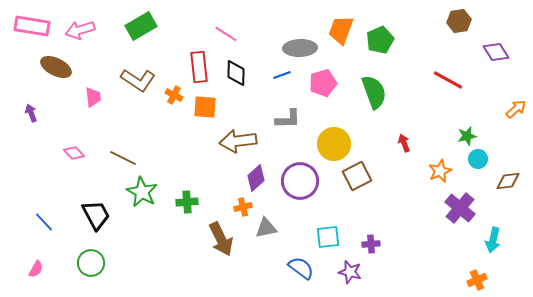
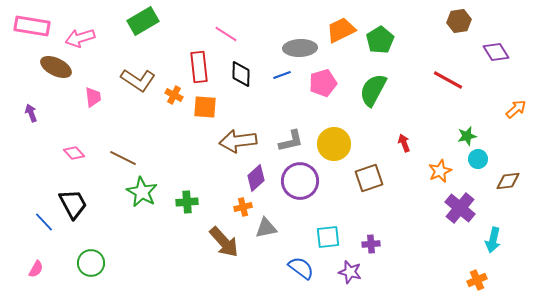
green rectangle at (141, 26): moved 2 px right, 5 px up
pink arrow at (80, 30): moved 8 px down
orange trapezoid at (341, 30): rotated 44 degrees clockwise
green pentagon at (380, 40): rotated 8 degrees counterclockwise
black diamond at (236, 73): moved 5 px right, 1 px down
green semicircle at (374, 92): moved 1 px left, 2 px up; rotated 132 degrees counterclockwise
gray L-shape at (288, 119): moved 3 px right, 22 px down; rotated 12 degrees counterclockwise
brown square at (357, 176): moved 12 px right, 2 px down; rotated 8 degrees clockwise
black trapezoid at (96, 215): moved 23 px left, 11 px up
brown arrow at (221, 239): moved 3 px right, 3 px down; rotated 16 degrees counterclockwise
